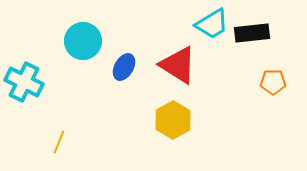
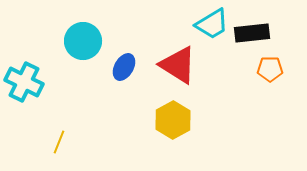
orange pentagon: moved 3 px left, 13 px up
